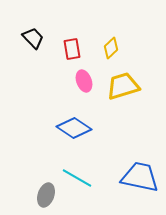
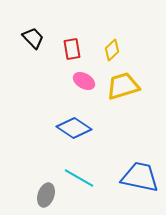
yellow diamond: moved 1 px right, 2 px down
pink ellipse: rotated 40 degrees counterclockwise
cyan line: moved 2 px right
